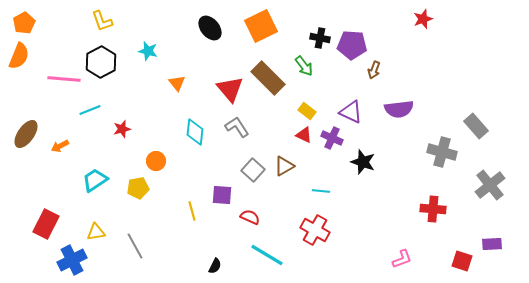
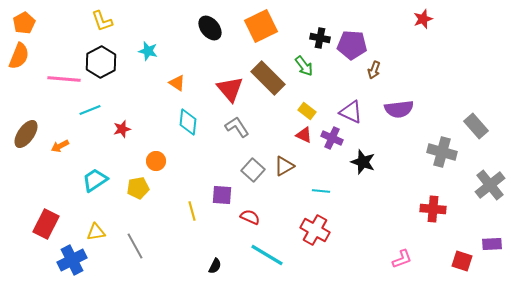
orange triangle at (177, 83): rotated 18 degrees counterclockwise
cyan diamond at (195, 132): moved 7 px left, 10 px up
